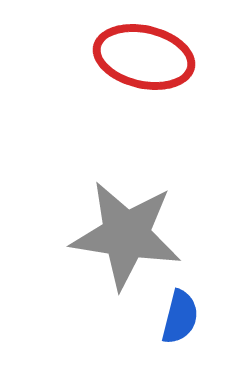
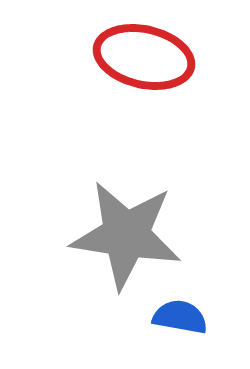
blue semicircle: rotated 94 degrees counterclockwise
